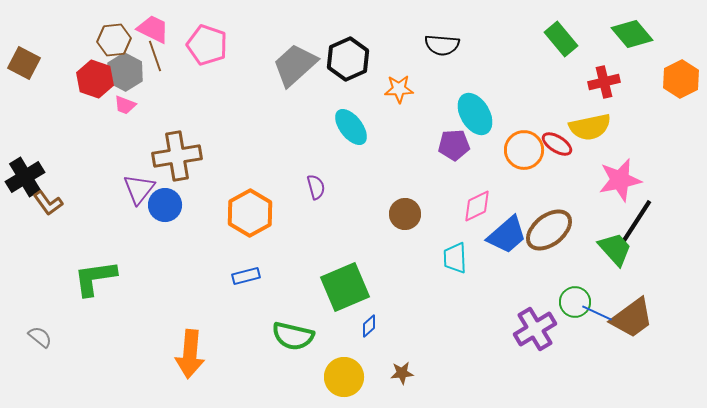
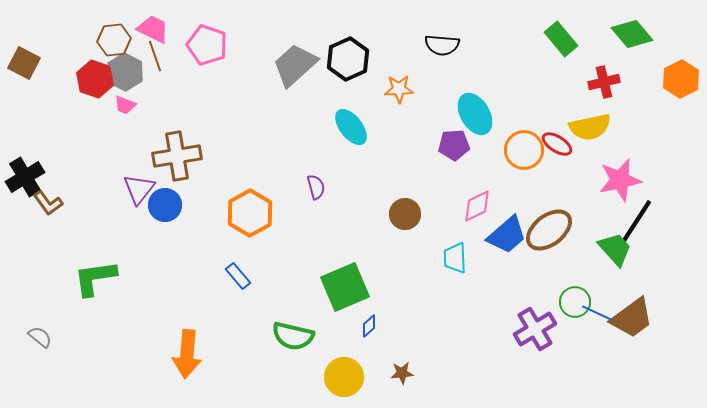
blue rectangle at (246, 276): moved 8 px left; rotated 64 degrees clockwise
orange arrow at (190, 354): moved 3 px left
